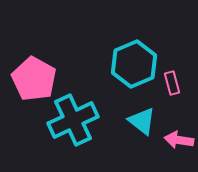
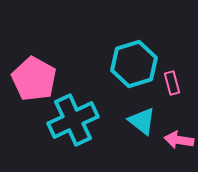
cyan hexagon: rotated 6 degrees clockwise
